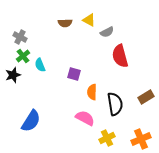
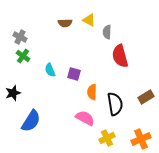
gray semicircle: rotated 120 degrees clockwise
green cross: rotated 16 degrees counterclockwise
cyan semicircle: moved 10 px right, 5 px down
black star: moved 18 px down
